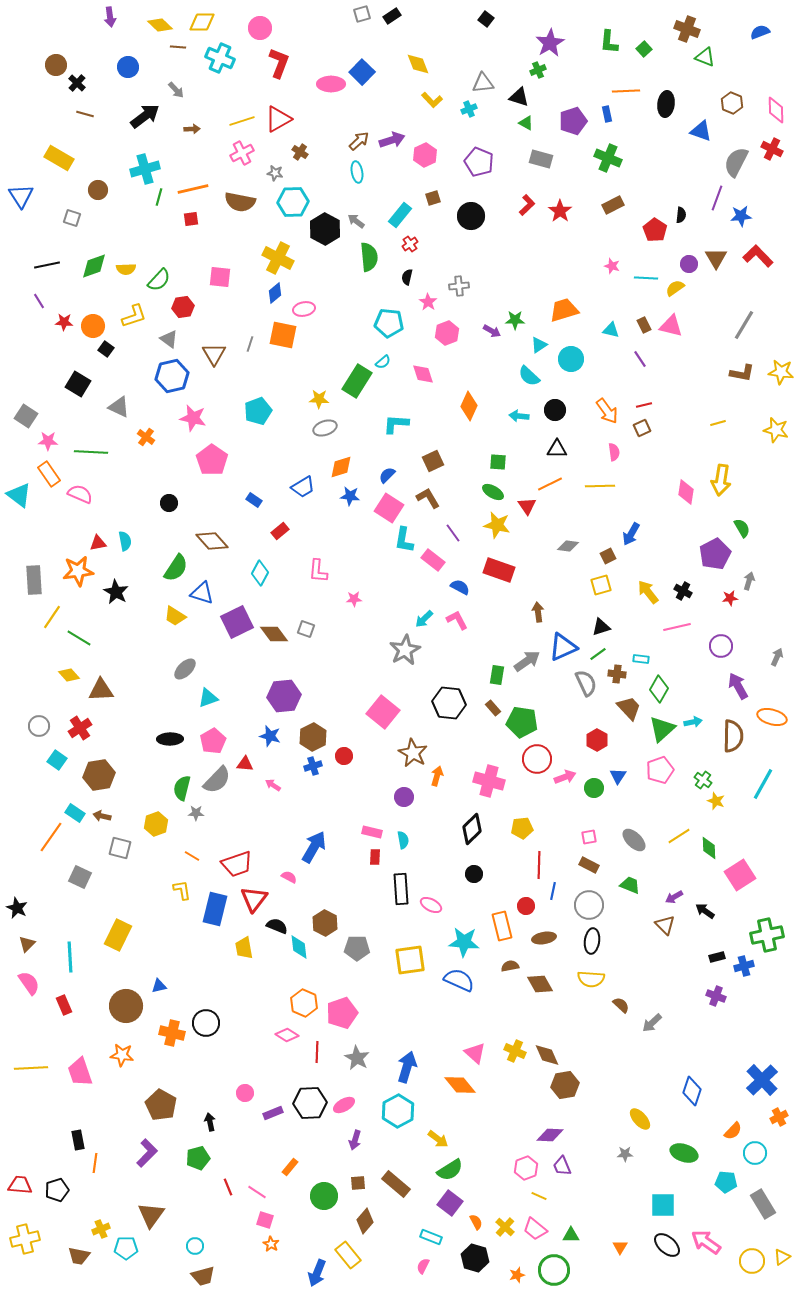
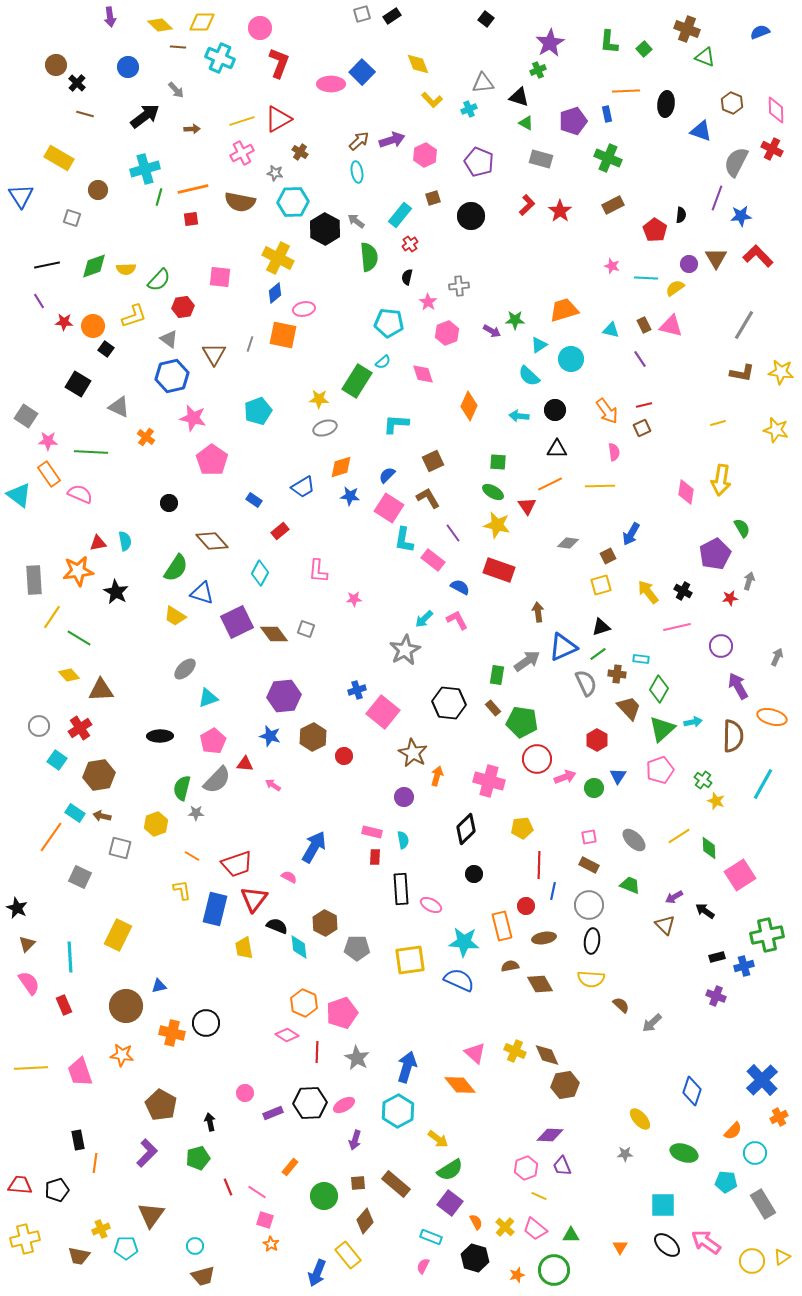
gray diamond at (568, 546): moved 3 px up
black ellipse at (170, 739): moved 10 px left, 3 px up
blue cross at (313, 766): moved 44 px right, 76 px up
black diamond at (472, 829): moved 6 px left
